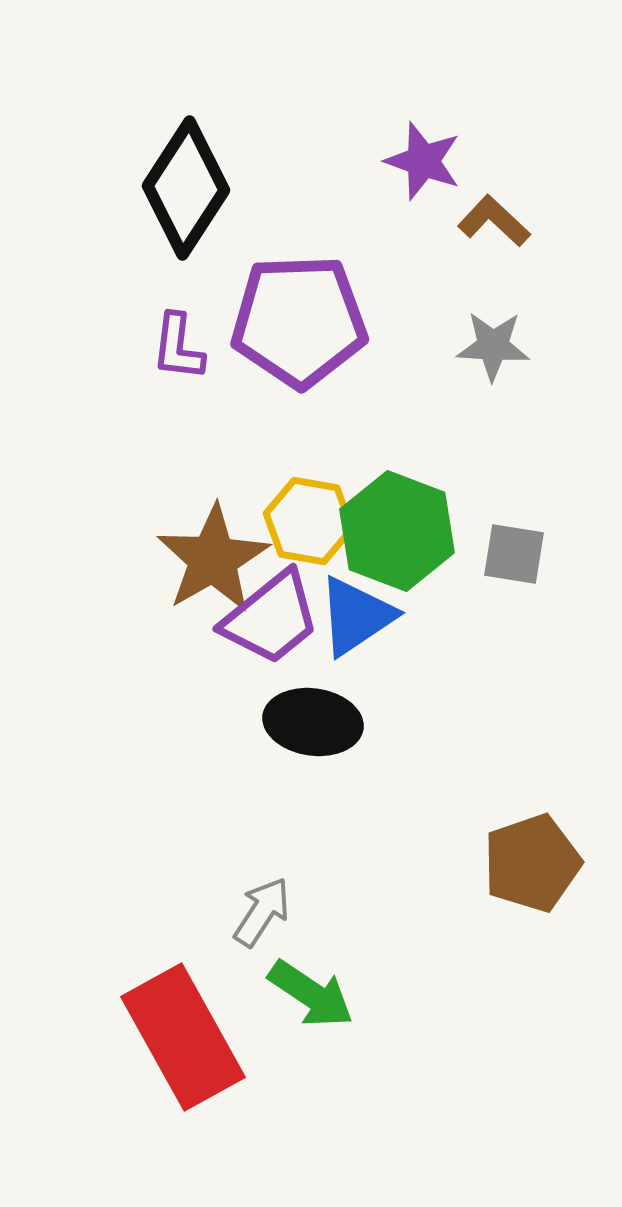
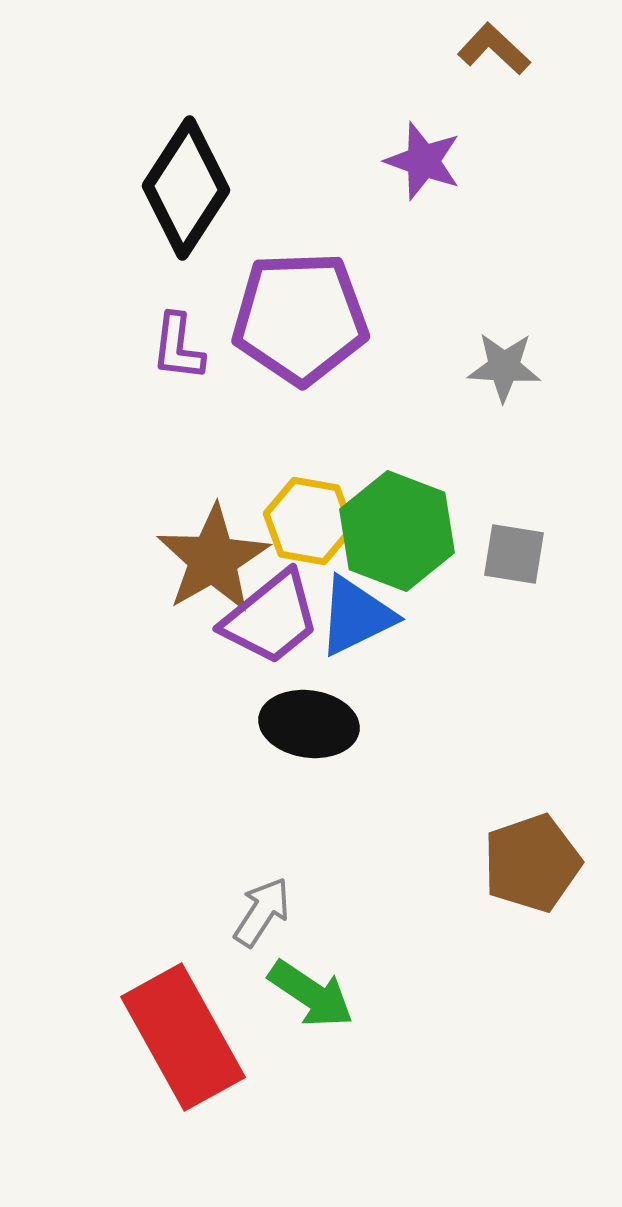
brown L-shape: moved 172 px up
purple pentagon: moved 1 px right, 3 px up
gray star: moved 11 px right, 21 px down
blue triangle: rotated 8 degrees clockwise
black ellipse: moved 4 px left, 2 px down
